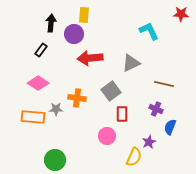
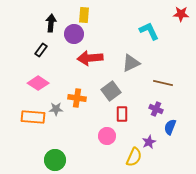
brown line: moved 1 px left, 1 px up
